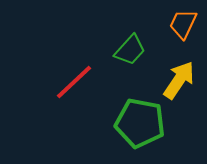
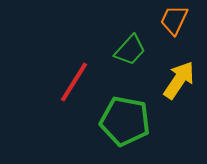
orange trapezoid: moved 9 px left, 4 px up
red line: rotated 15 degrees counterclockwise
green pentagon: moved 15 px left, 2 px up
